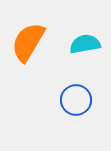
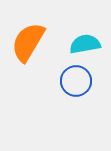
blue circle: moved 19 px up
